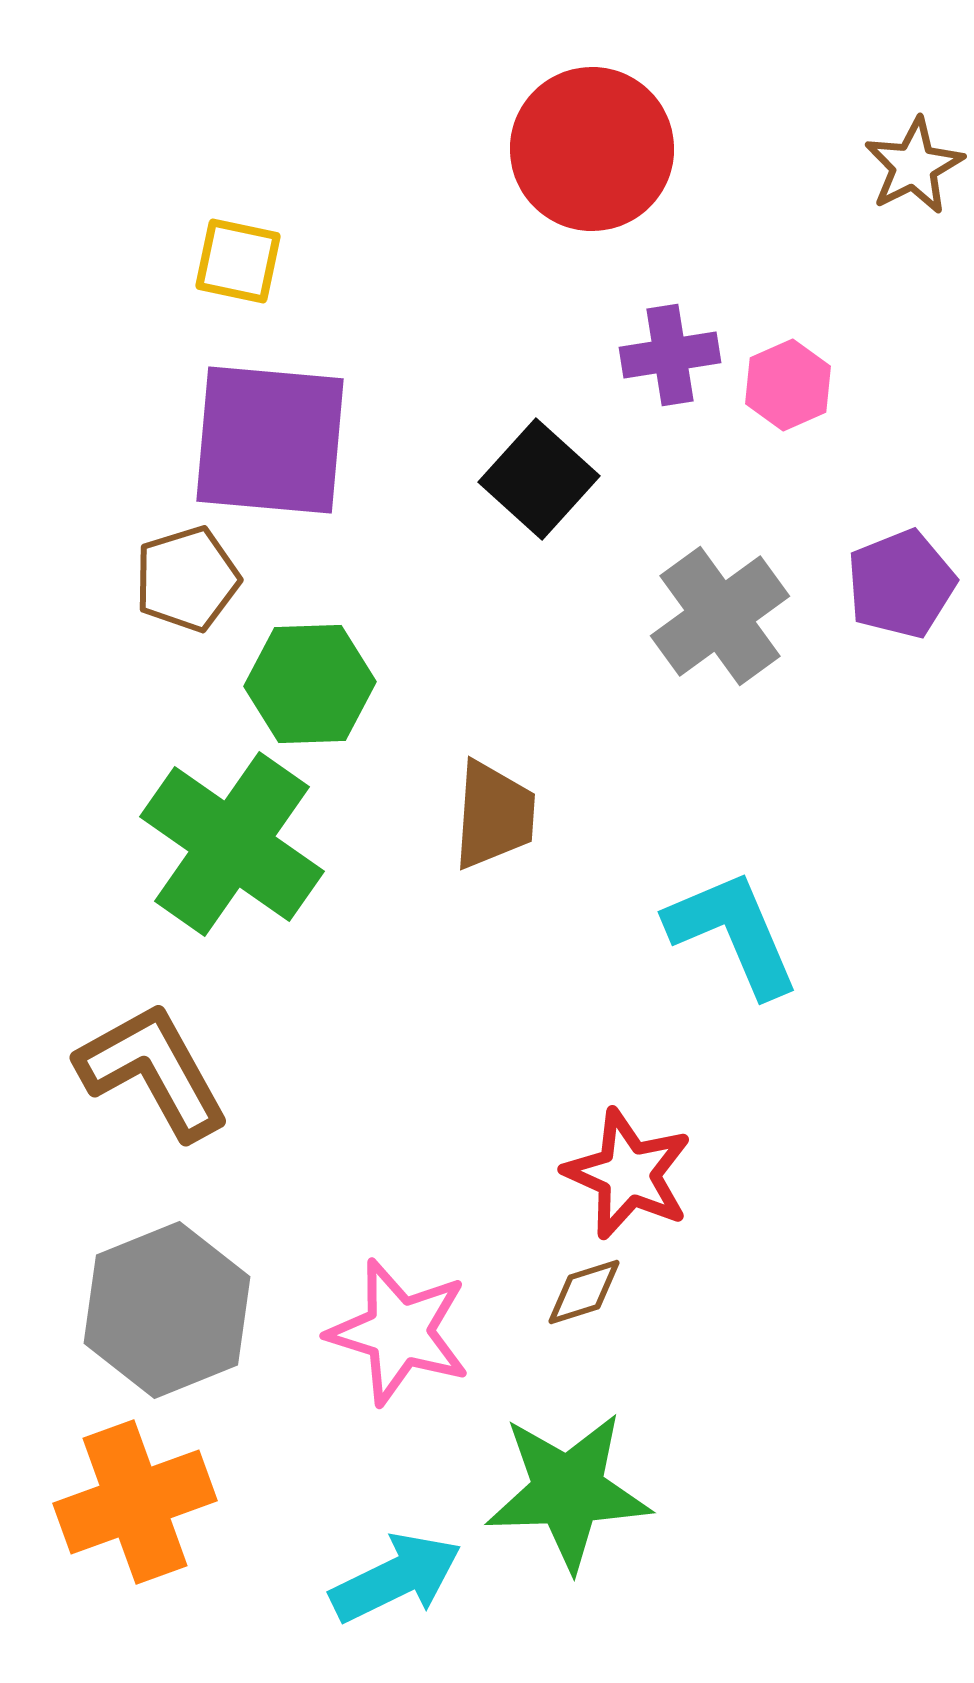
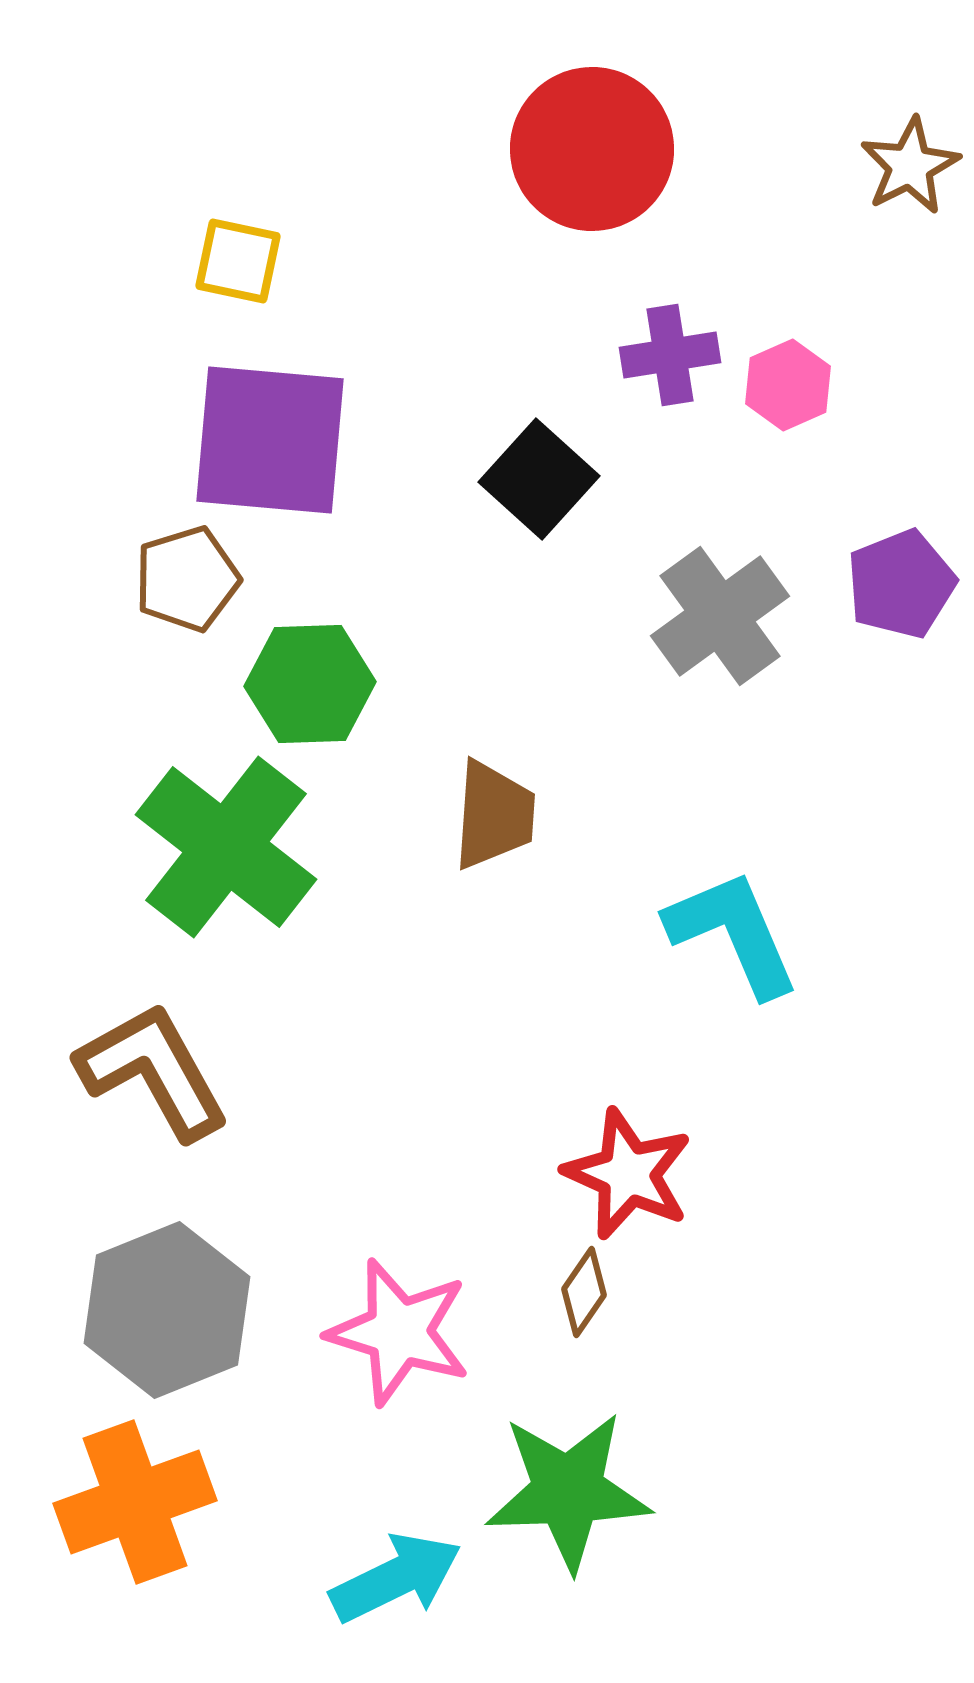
brown star: moved 4 px left
green cross: moved 6 px left, 3 px down; rotated 3 degrees clockwise
brown diamond: rotated 38 degrees counterclockwise
